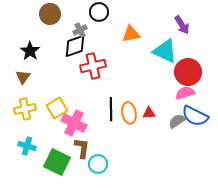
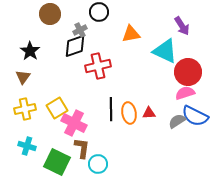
purple arrow: moved 1 px down
red cross: moved 5 px right
